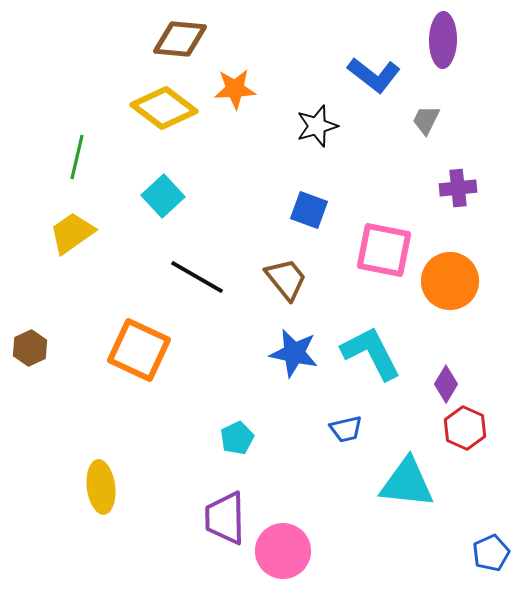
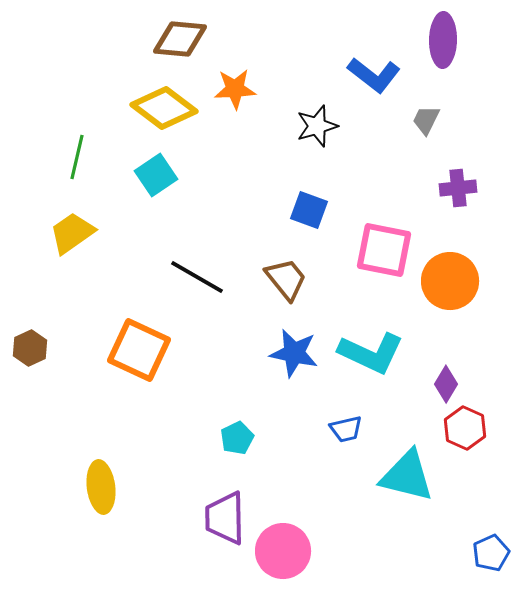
cyan square: moved 7 px left, 21 px up; rotated 9 degrees clockwise
cyan L-shape: rotated 142 degrees clockwise
cyan triangle: moved 7 px up; rotated 8 degrees clockwise
